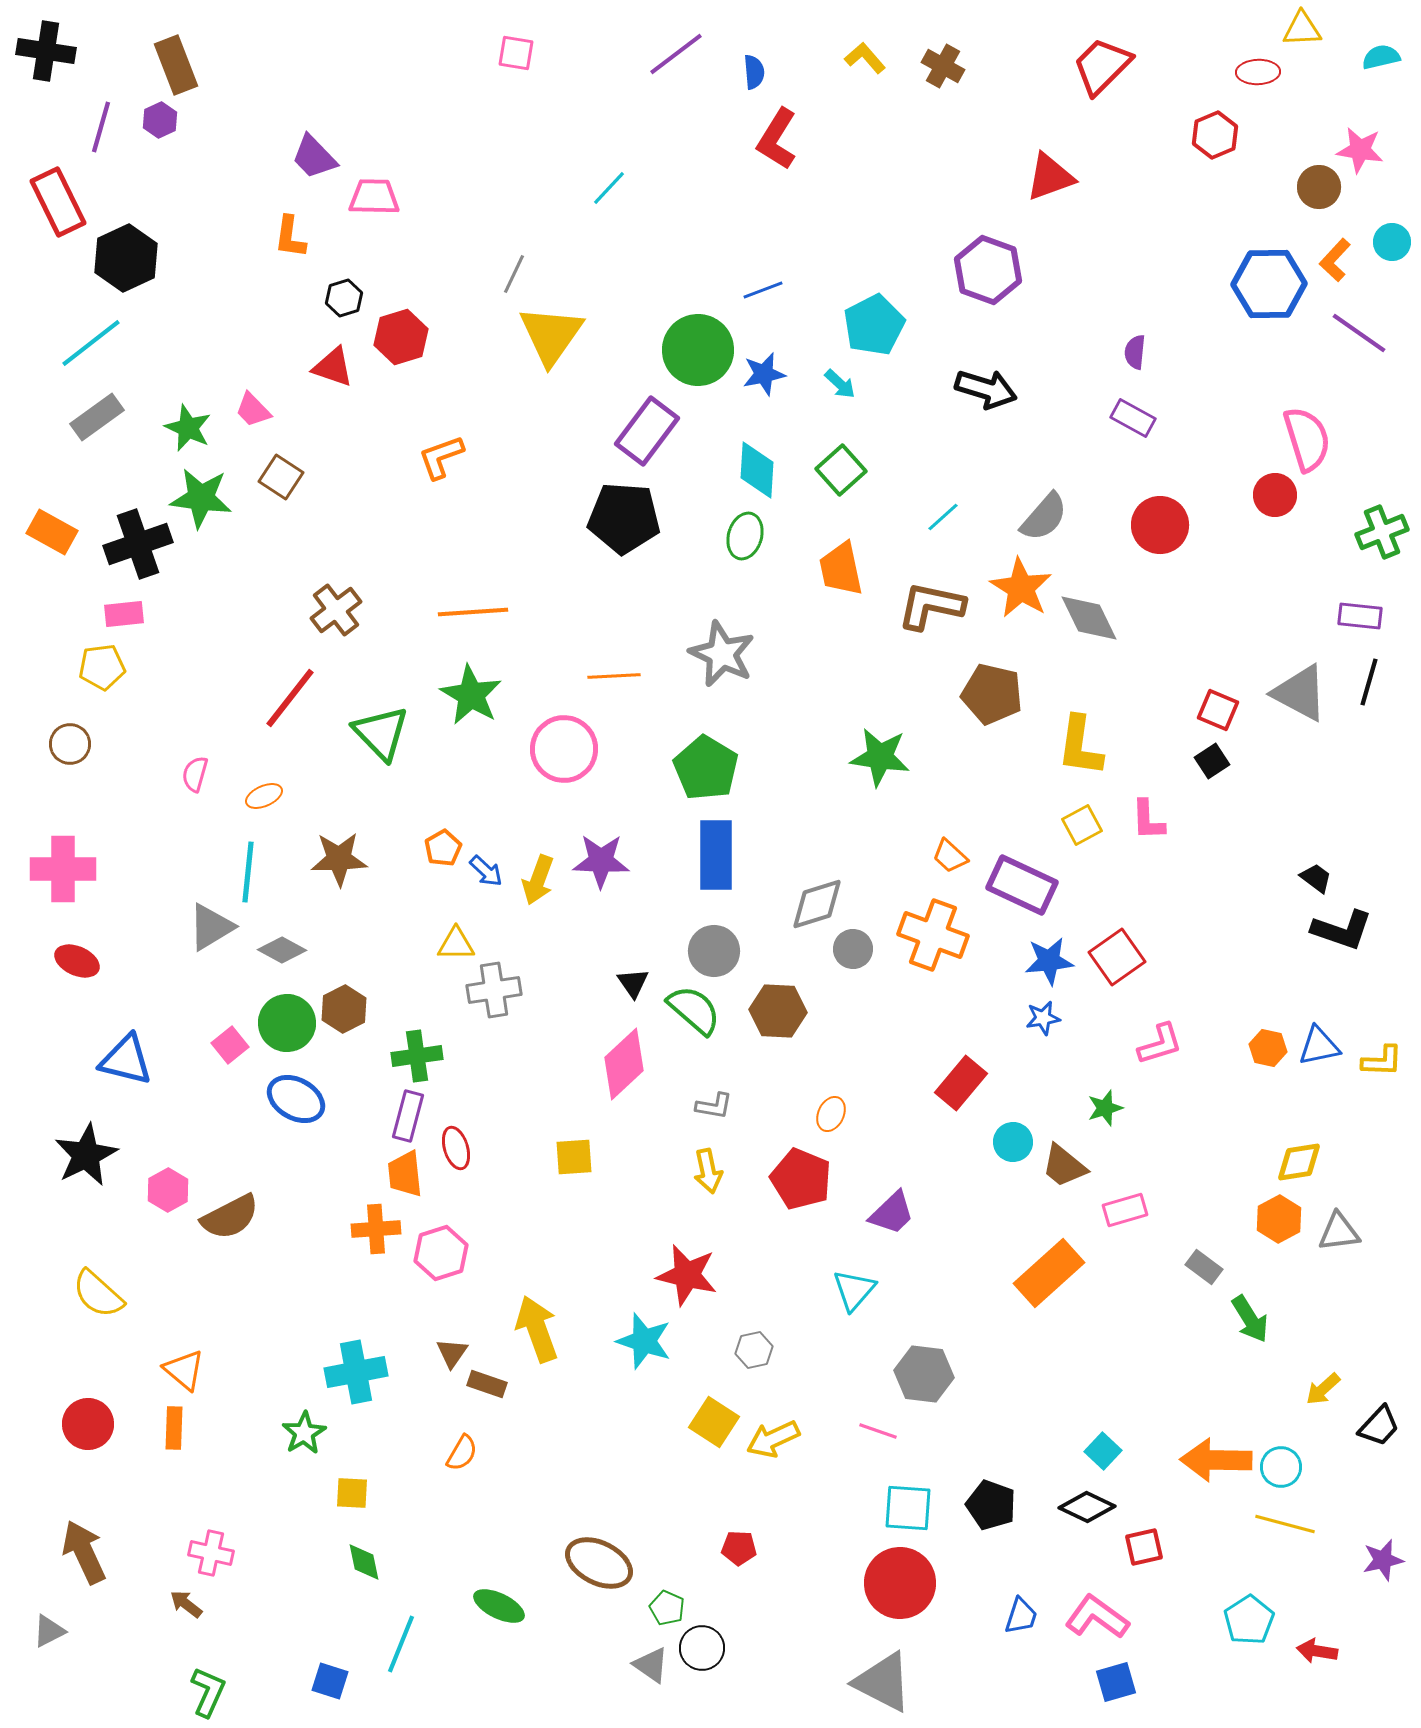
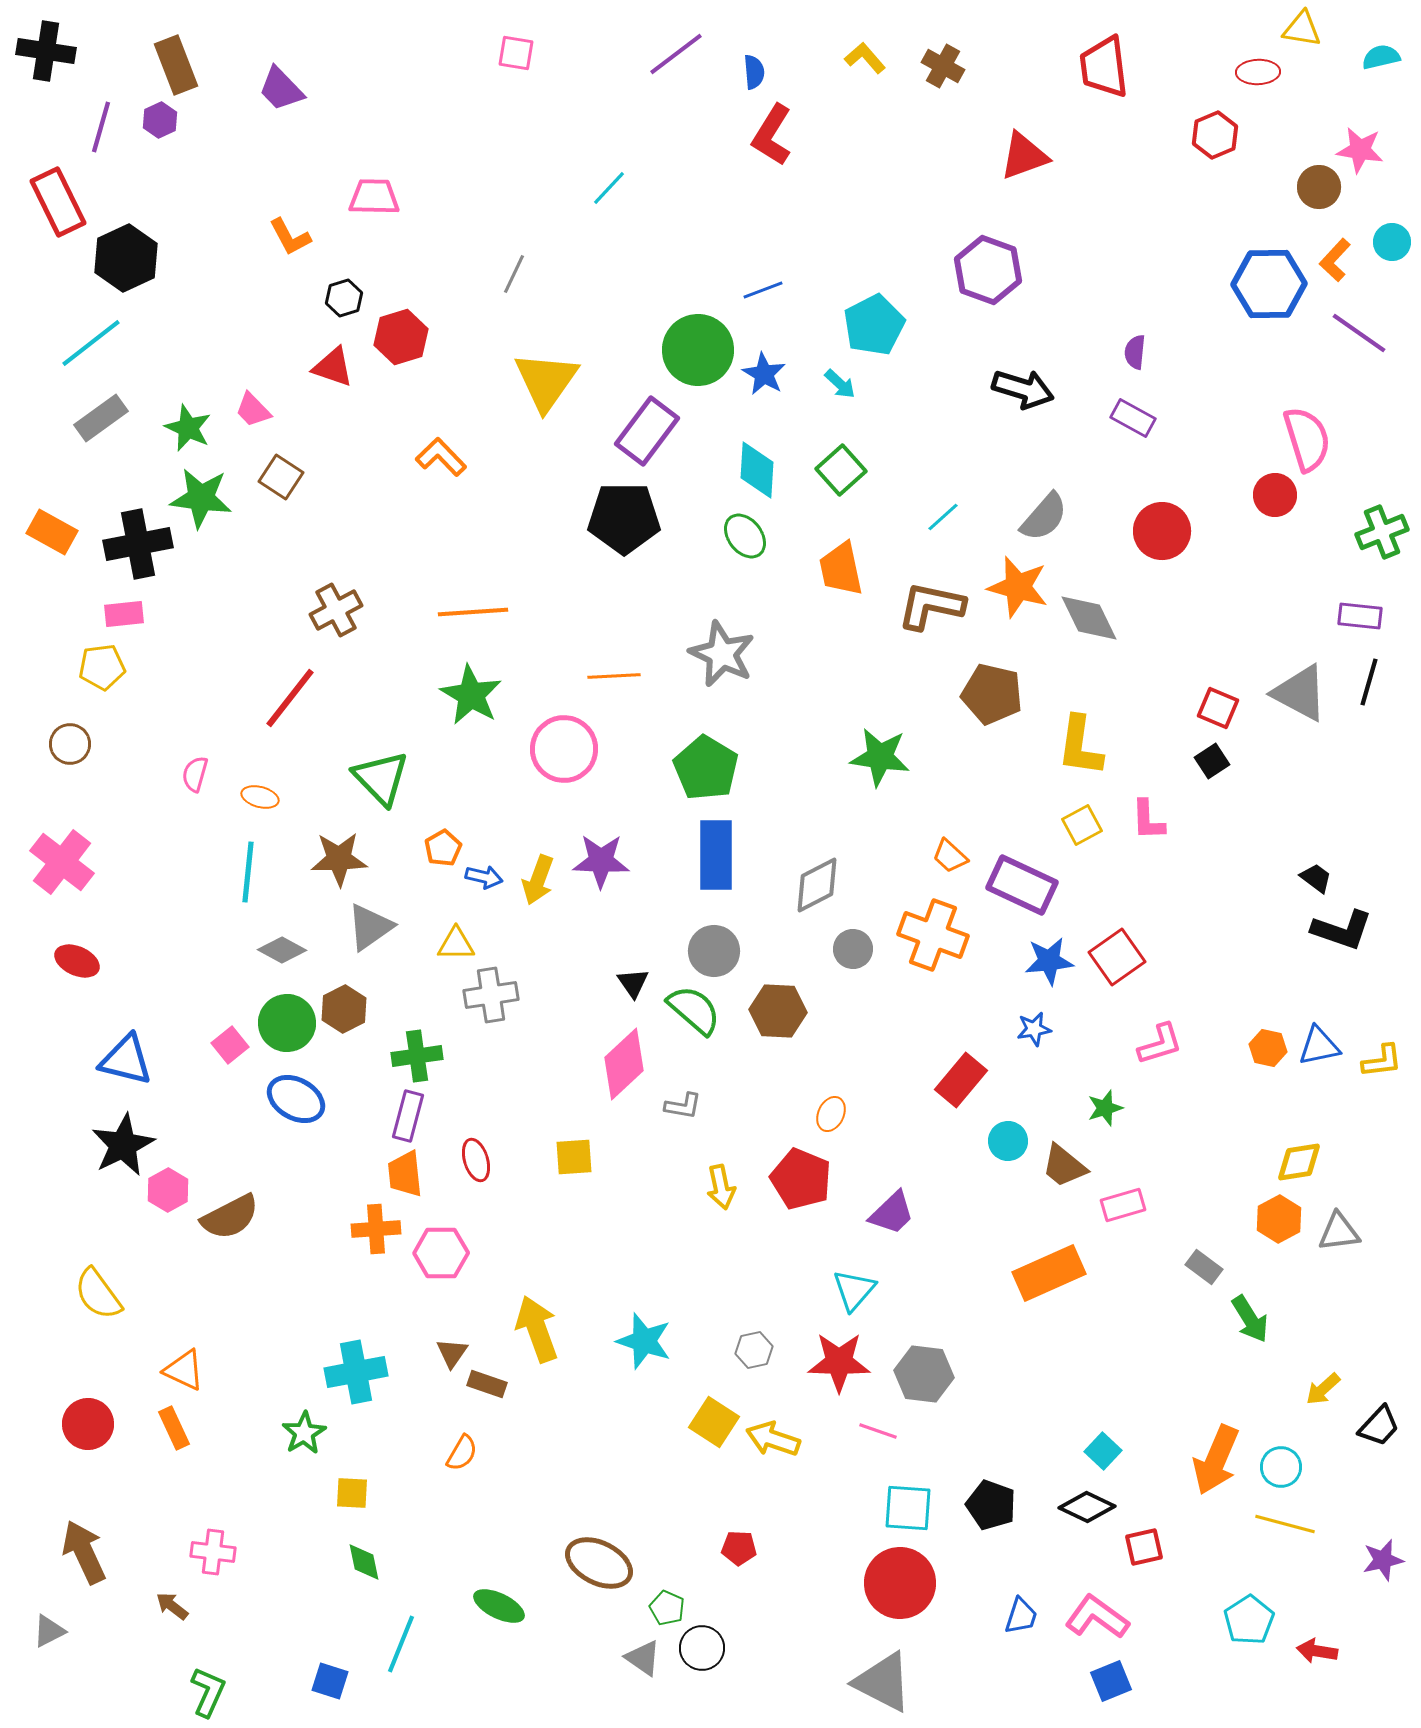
yellow triangle at (1302, 29): rotated 12 degrees clockwise
red trapezoid at (1102, 66): moved 2 px right, 1 px down; rotated 52 degrees counterclockwise
red L-shape at (777, 139): moved 5 px left, 4 px up
purple trapezoid at (314, 157): moved 33 px left, 68 px up
red triangle at (1050, 177): moved 26 px left, 21 px up
orange L-shape at (290, 237): rotated 36 degrees counterclockwise
yellow triangle at (551, 335): moved 5 px left, 46 px down
blue star at (764, 374): rotated 30 degrees counterclockwise
black arrow at (986, 389): moved 37 px right
gray rectangle at (97, 417): moved 4 px right, 1 px down
orange L-shape at (441, 457): rotated 66 degrees clockwise
black pentagon at (624, 518): rotated 4 degrees counterclockwise
red circle at (1160, 525): moved 2 px right, 6 px down
green ellipse at (745, 536): rotated 54 degrees counterclockwise
black cross at (138, 544): rotated 8 degrees clockwise
orange star at (1021, 588): moved 3 px left, 1 px up; rotated 16 degrees counterclockwise
brown cross at (336, 610): rotated 9 degrees clockwise
red square at (1218, 710): moved 2 px up
green triangle at (381, 733): moved 45 px down
orange ellipse at (264, 796): moved 4 px left, 1 px down; rotated 39 degrees clockwise
pink cross at (63, 869): moved 1 px left, 7 px up; rotated 38 degrees clockwise
blue arrow at (486, 871): moved 2 px left, 6 px down; rotated 30 degrees counterclockwise
gray diamond at (817, 904): moved 19 px up; rotated 10 degrees counterclockwise
gray triangle at (211, 927): moved 159 px right; rotated 4 degrees counterclockwise
gray cross at (494, 990): moved 3 px left, 5 px down
blue star at (1043, 1018): moved 9 px left, 11 px down
yellow L-shape at (1382, 1061): rotated 9 degrees counterclockwise
red rectangle at (961, 1083): moved 3 px up
gray L-shape at (714, 1106): moved 31 px left
cyan circle at (1013, 1142): moved 5 px left, 1 px up
red ellipse at (456, 1148): moved 20 px right, 12 px down
black star at (86, 1155): moved 37 px right, 10 px up
yellow arrow at (708, 1171): moved 13 px right, 16 px down
pink rectangle at (1125, 1210): moved 2 px left, 5 px up
pink hexagon at (441, 1253): rotated 18 degrees clockwise
orange rectangle at (1049, 1273): rotated 18 degrees clockwise
red star at (687, 1275): moved 152 px right, 87 px down; rotated 12 degrees counterclockwise
yellow semicircle at (98, 1294): rotated 12 degrees clockwise
orange triangle at (184, 1370): rotated 15 degrees counterclockwise
orange rectangle at (174, 1428): rotated 27 degrees counterclockwise
yellow arrow at (773, 1439): rotated 44 degrees clockwise
orange arrow at (1216, 1460): rotated 68 degrees counterclockwise
pink cross at (211, 1553): moved 2 px right, 1 px up; rotated 6 degrees counterclockwise
brown arrow at (186, 1604): moved 14 px left, 2 px down
gray triangle at (651, 1665): moved 8 px left, 7 px up
blue square at (1116, 1682): moved 5 px left, 1 px up; rotated 6 degrees counterclockwise
